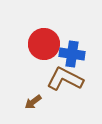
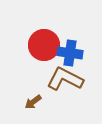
red circle: moved 1 px down
blue cross: moved 2 px left, 1 px up
